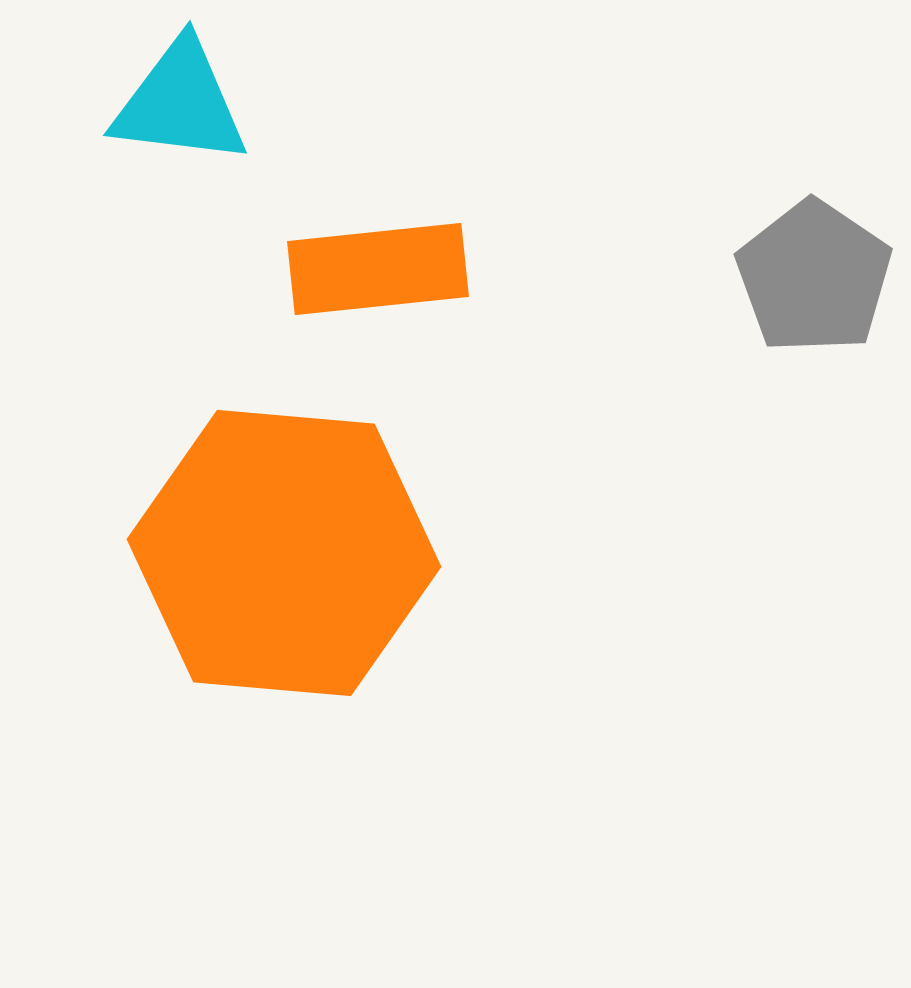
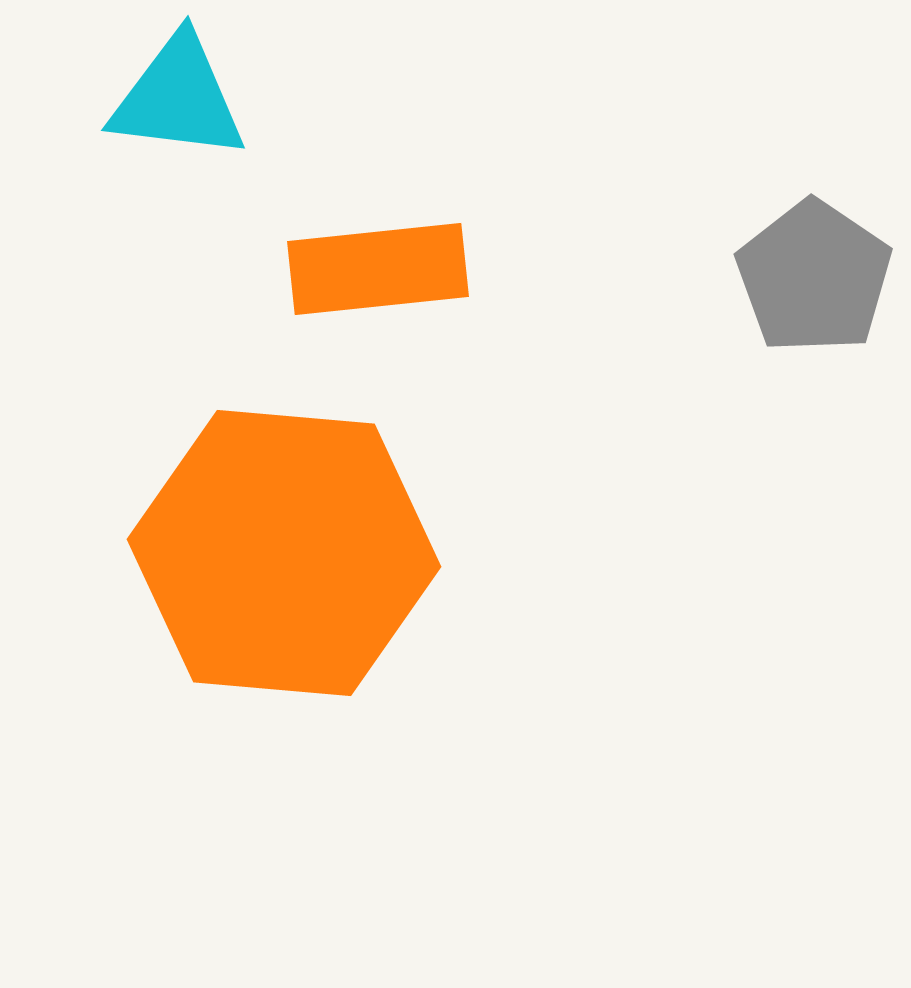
cyan triangle: moved 2 px left, 5 px up
